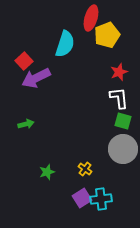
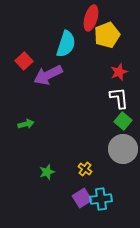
cyan semicircle: moved 1 px right
purple arrow: moved 12 px right, 3 px up
green square: rotated 24 degrees clockwise
